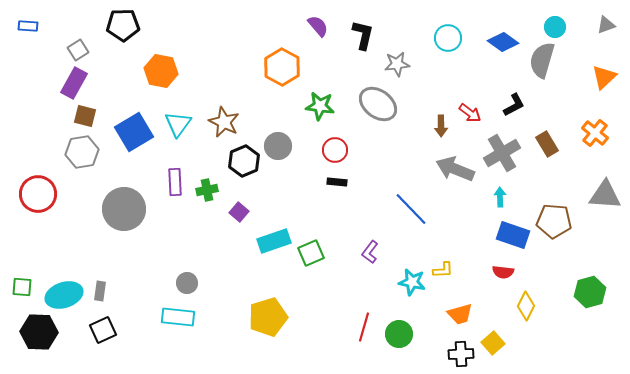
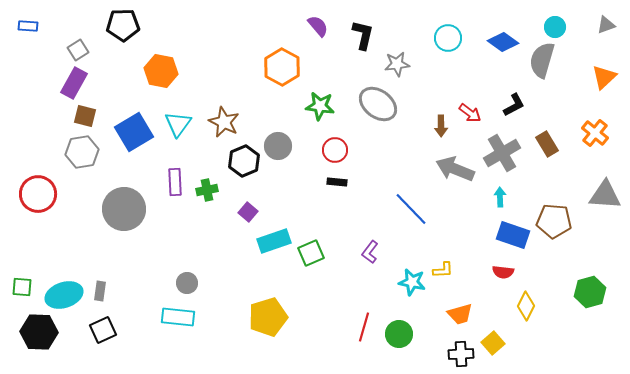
purple square at (239, 212): moved 9 px right
